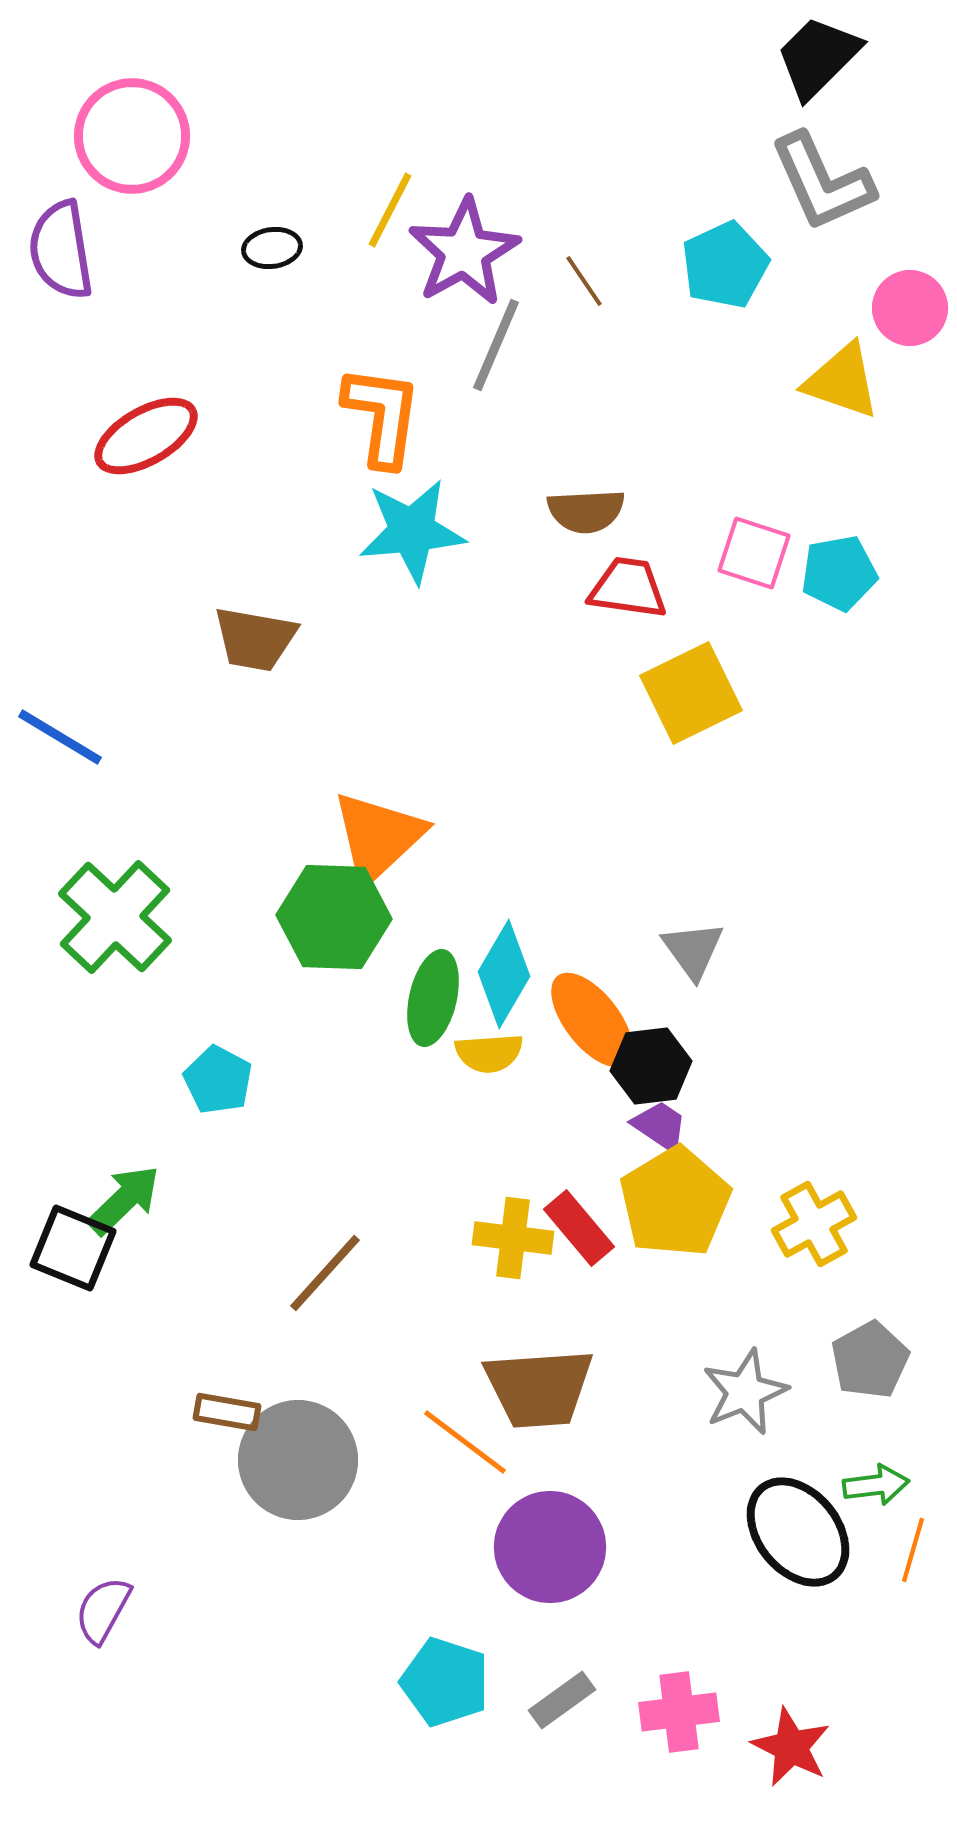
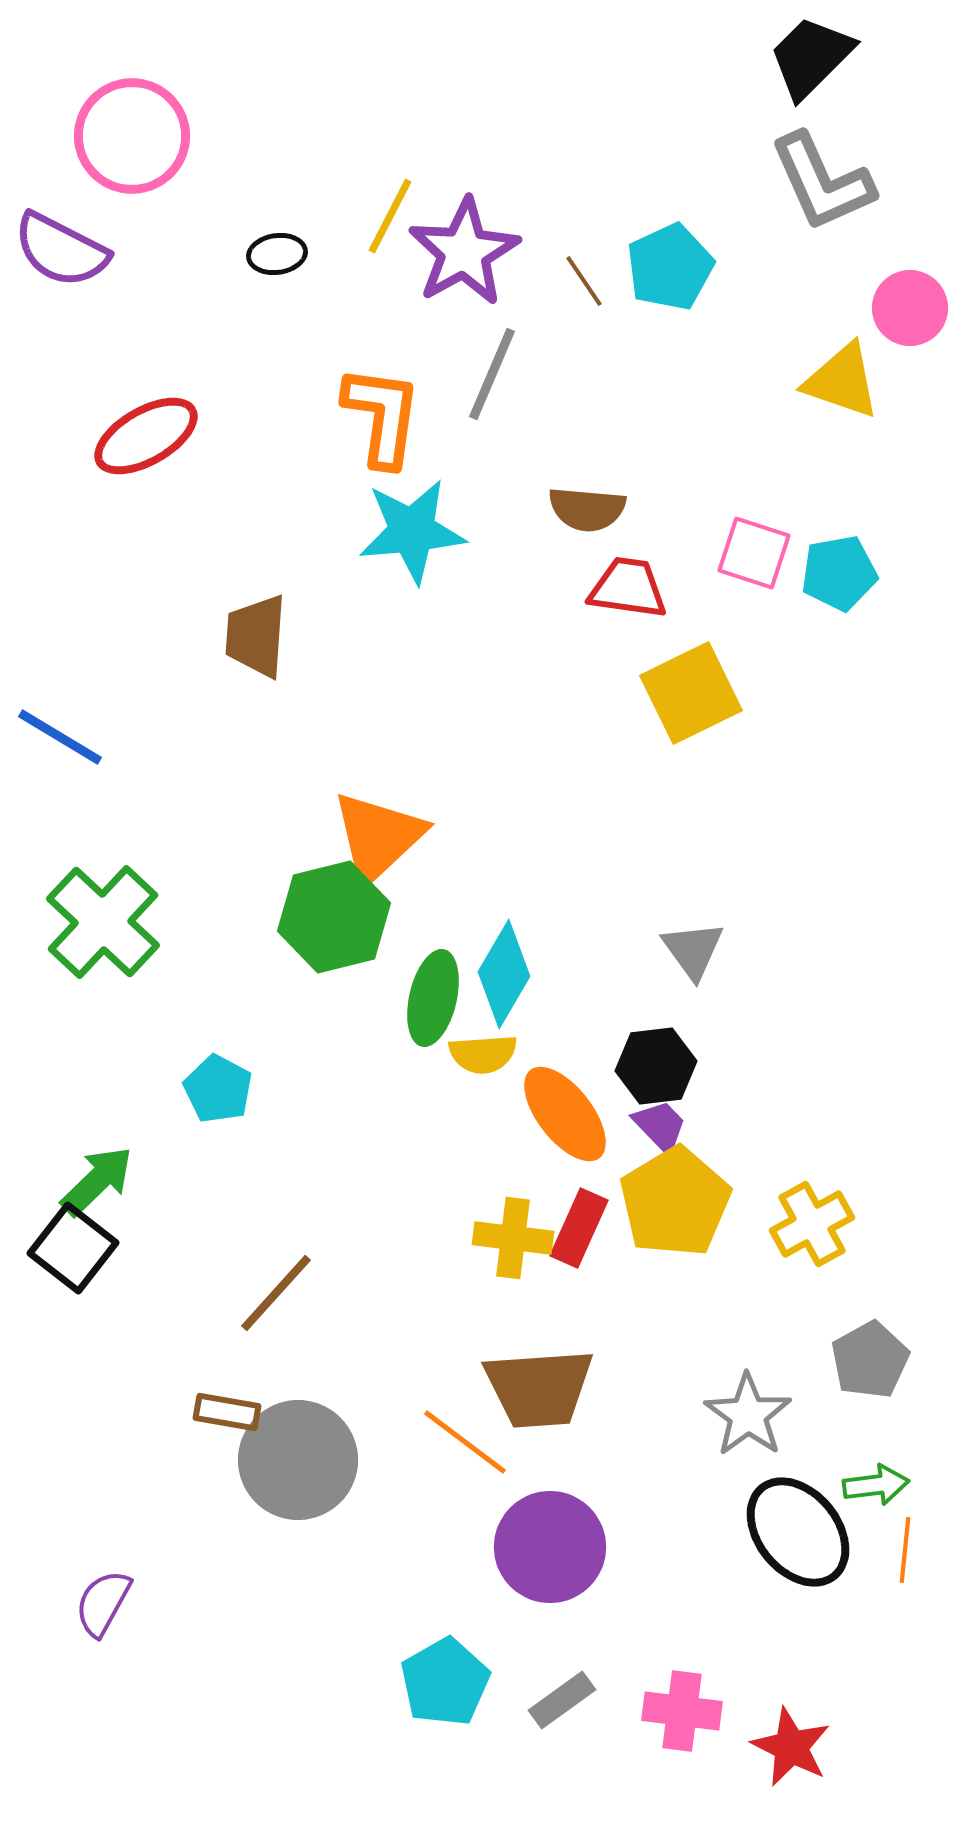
black trapezoid at (818, 57): moved 7 px left
yellow line at (390, 210): moved 6 px down
black ellipse at (272, 248): moved 5 px right, 6 px down
purple semicircle at (61, 250): rotated 54 degrees counterclockwise
cyan pentagon at (725, 265): moved 55 px left, 2 px down
gray line at (496, 345): moved 4 px left, 29 px down
brown semicircle at (586, 511): moved 1 px right, 2 px up; rotated 8 degrees clockwise
brown trapezoid at (255, 639): moved 1 px right, 3 px up; rotated 84 degrees clockwise
green cross at (115, 917): moved 12 px left, 5 px down
green hexagon at (334, 917): rotated 16 degrees counterclockwise
orange ellipse at (592, 1020): moved 27 px left, 94 px down
yellow semicircle at (489, 1053): moved 6 px left, 1 px down
black hexagon at (651, 1066): moved 5 px right
cyan pentagon at (218, 1080): moved 9 px down
purple trapezoid at (660, 1126): rotated 12 degrees clockwise
green arrow at (124, 1200): moved 27 px left, 19 px up
yellow cross at (814, 1224): moved 2 px left
red rectangle at (579, 1228): rotated 64 degrees clockwise
black square at (73, 1248): rotated 16 degrees clockwise
brown line at (325, 1273): moved 49 px left, 20 px down
gray star at (745, 1392): moved 3 px right, 23 px down; rotated 14 degrees counterclockwise
orange line at (913, 1550): moved 8 px left; rotated 10 degrees counterclockwise
purple semicircle at (103, 1610): moved 7 px up
cyan pentagon at (445, 1682): rotated 24 degrees clockwise
pink cross at (679, 1712): moved 3 px right, 1 px up; rotated 14 degrees clockwise
